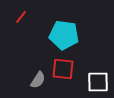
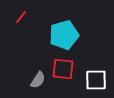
cyan pentagon: rotated 24 degrees counterclockwise
white square: moved 2 px left, 2 px up
